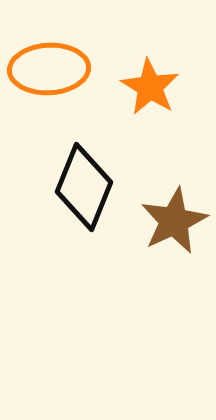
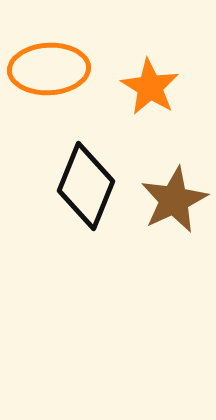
black diamond: moved 2 px right, 1 px up
brown star: moved 21 px up
